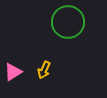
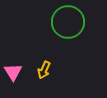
pink triangle: rotated 30 degrees counterclockwise
